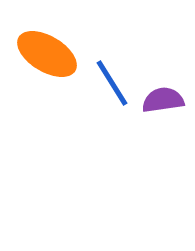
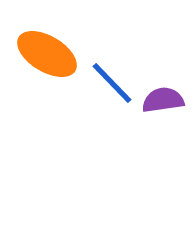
blue line: rotated 12 degrees counterclockwise
